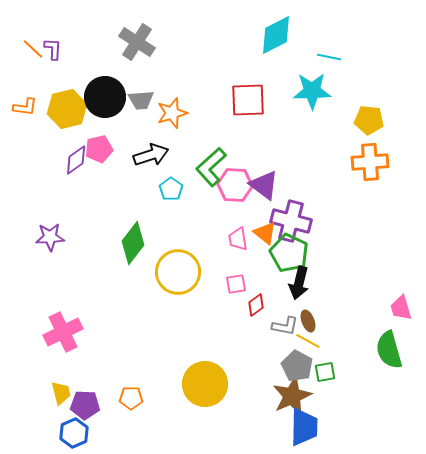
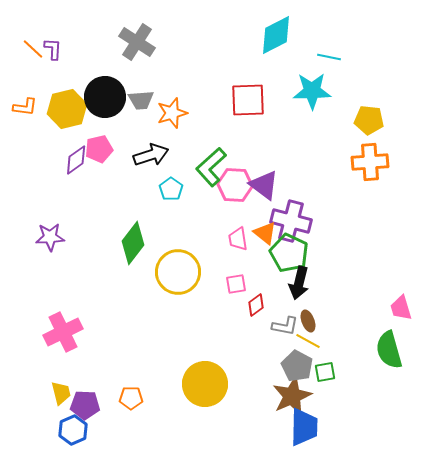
blue hexagon at (74, 433): moved 1 px left, 3 px up
